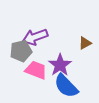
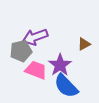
brown triangle: moved 1 px left, 1 px down
